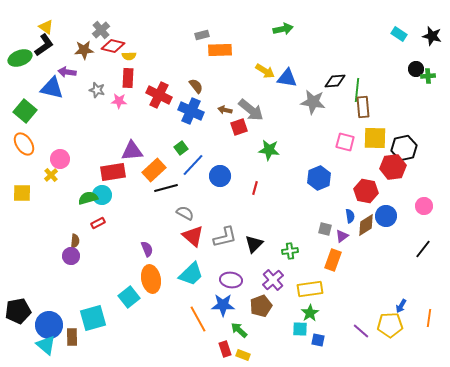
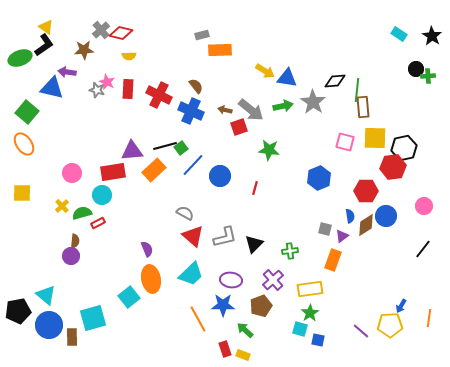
green arrow at (283, 29): moved 77 px down
black star at (432, 36): rotated 18 degrees clockwise
red diamond at (113, 46): moved 8 px right, 13 px up
red rectangle at (128, 78): moved 11 px down
pink star at (119, 101): moved 12 px left, 19 px up; rotated 21 degrees clockwise
gray star at (313, 102): rotated 25 degrees clockwise
green square at (25, 111): moved 2 px right, 1 px down
pink circle at (60, 159): moved 12 px right, 14 px down
yellow cross at (51, 175): moved 11 px right, 31 px down
black line at (166, 188): moved 1 px left, 42 px up
red hexagon at (366, 191): rotated 10 degrees counterclockwise
green semicircle at (88, 198): moved 6 px left, 15 px down
cyan square at (300, 329): rotated 14 degrees clockwise
green arrow at (239, 330): moved 6 px right
cyan triangle at (46, 345): moved 50 px up
